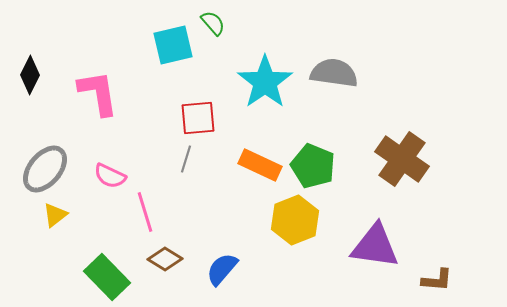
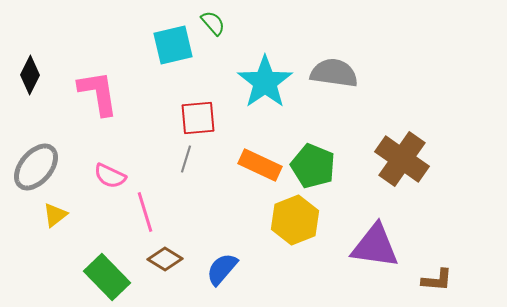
gray ellipse: moved 9 px left, 2 px up
